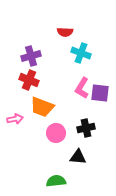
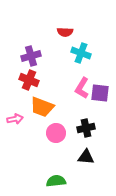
black triangle: moved 8 px right
